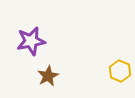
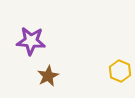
purple star: rotated 16 degrees clockwise
